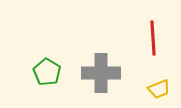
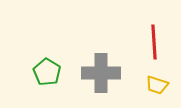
red line: moved 1 px right, 4 px down
yellow trapezoid: moved 2 px left, 4 px up; rotated 40 degrees clockwise
